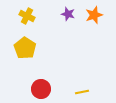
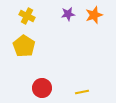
purple star: rotated 24 degrees counterclockwise
yellow pentagon: moved 1 px left, 2 px up
red circle: moved 1 px right, 1 px up
